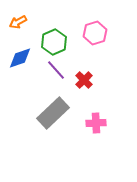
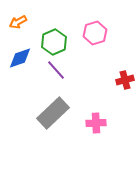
red cross: moved 41 px right; rotated 30 degrees clockwise
